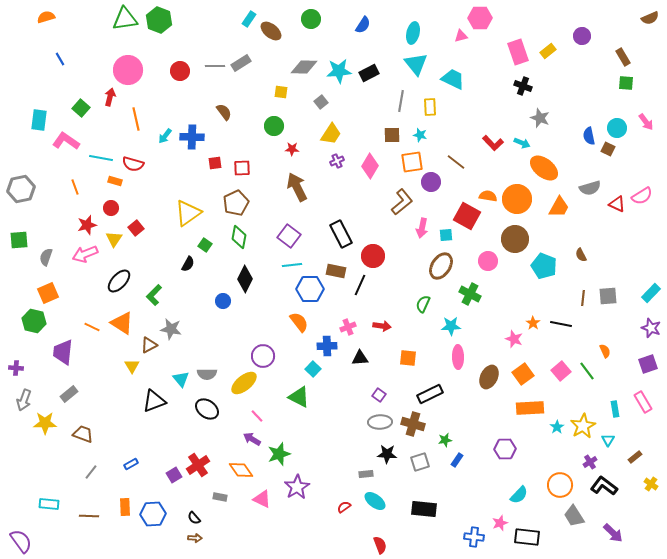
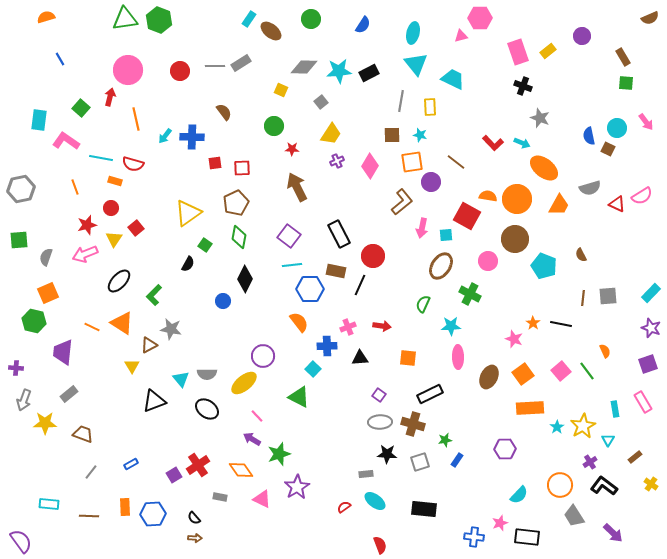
yellow square at (281, 92): moved 2 px up; rotated 16 degrees clockwise
orange trapezoid at (559, 207): moved 2 px up
black rectangle at (341, 234): moved 2 px left
